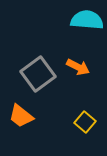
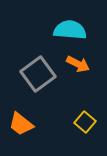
cyan semicircle: moved 17 px left, 10 px down
orange arrow: moved 3 px up
orange trapezoid: moved 8 px down
